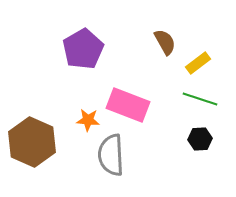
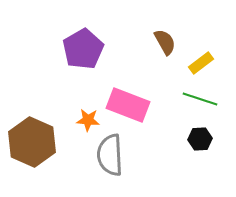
yellow rectangle: moved 3 px right
gray semicircle: moved 1 px left
